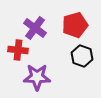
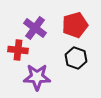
black hexagon: moved 6 px left, 2 px down
